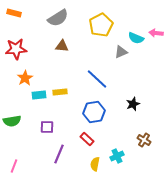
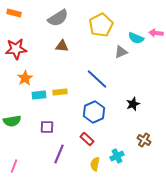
blue hexagon: rotated 15 degrees counterclockwise
